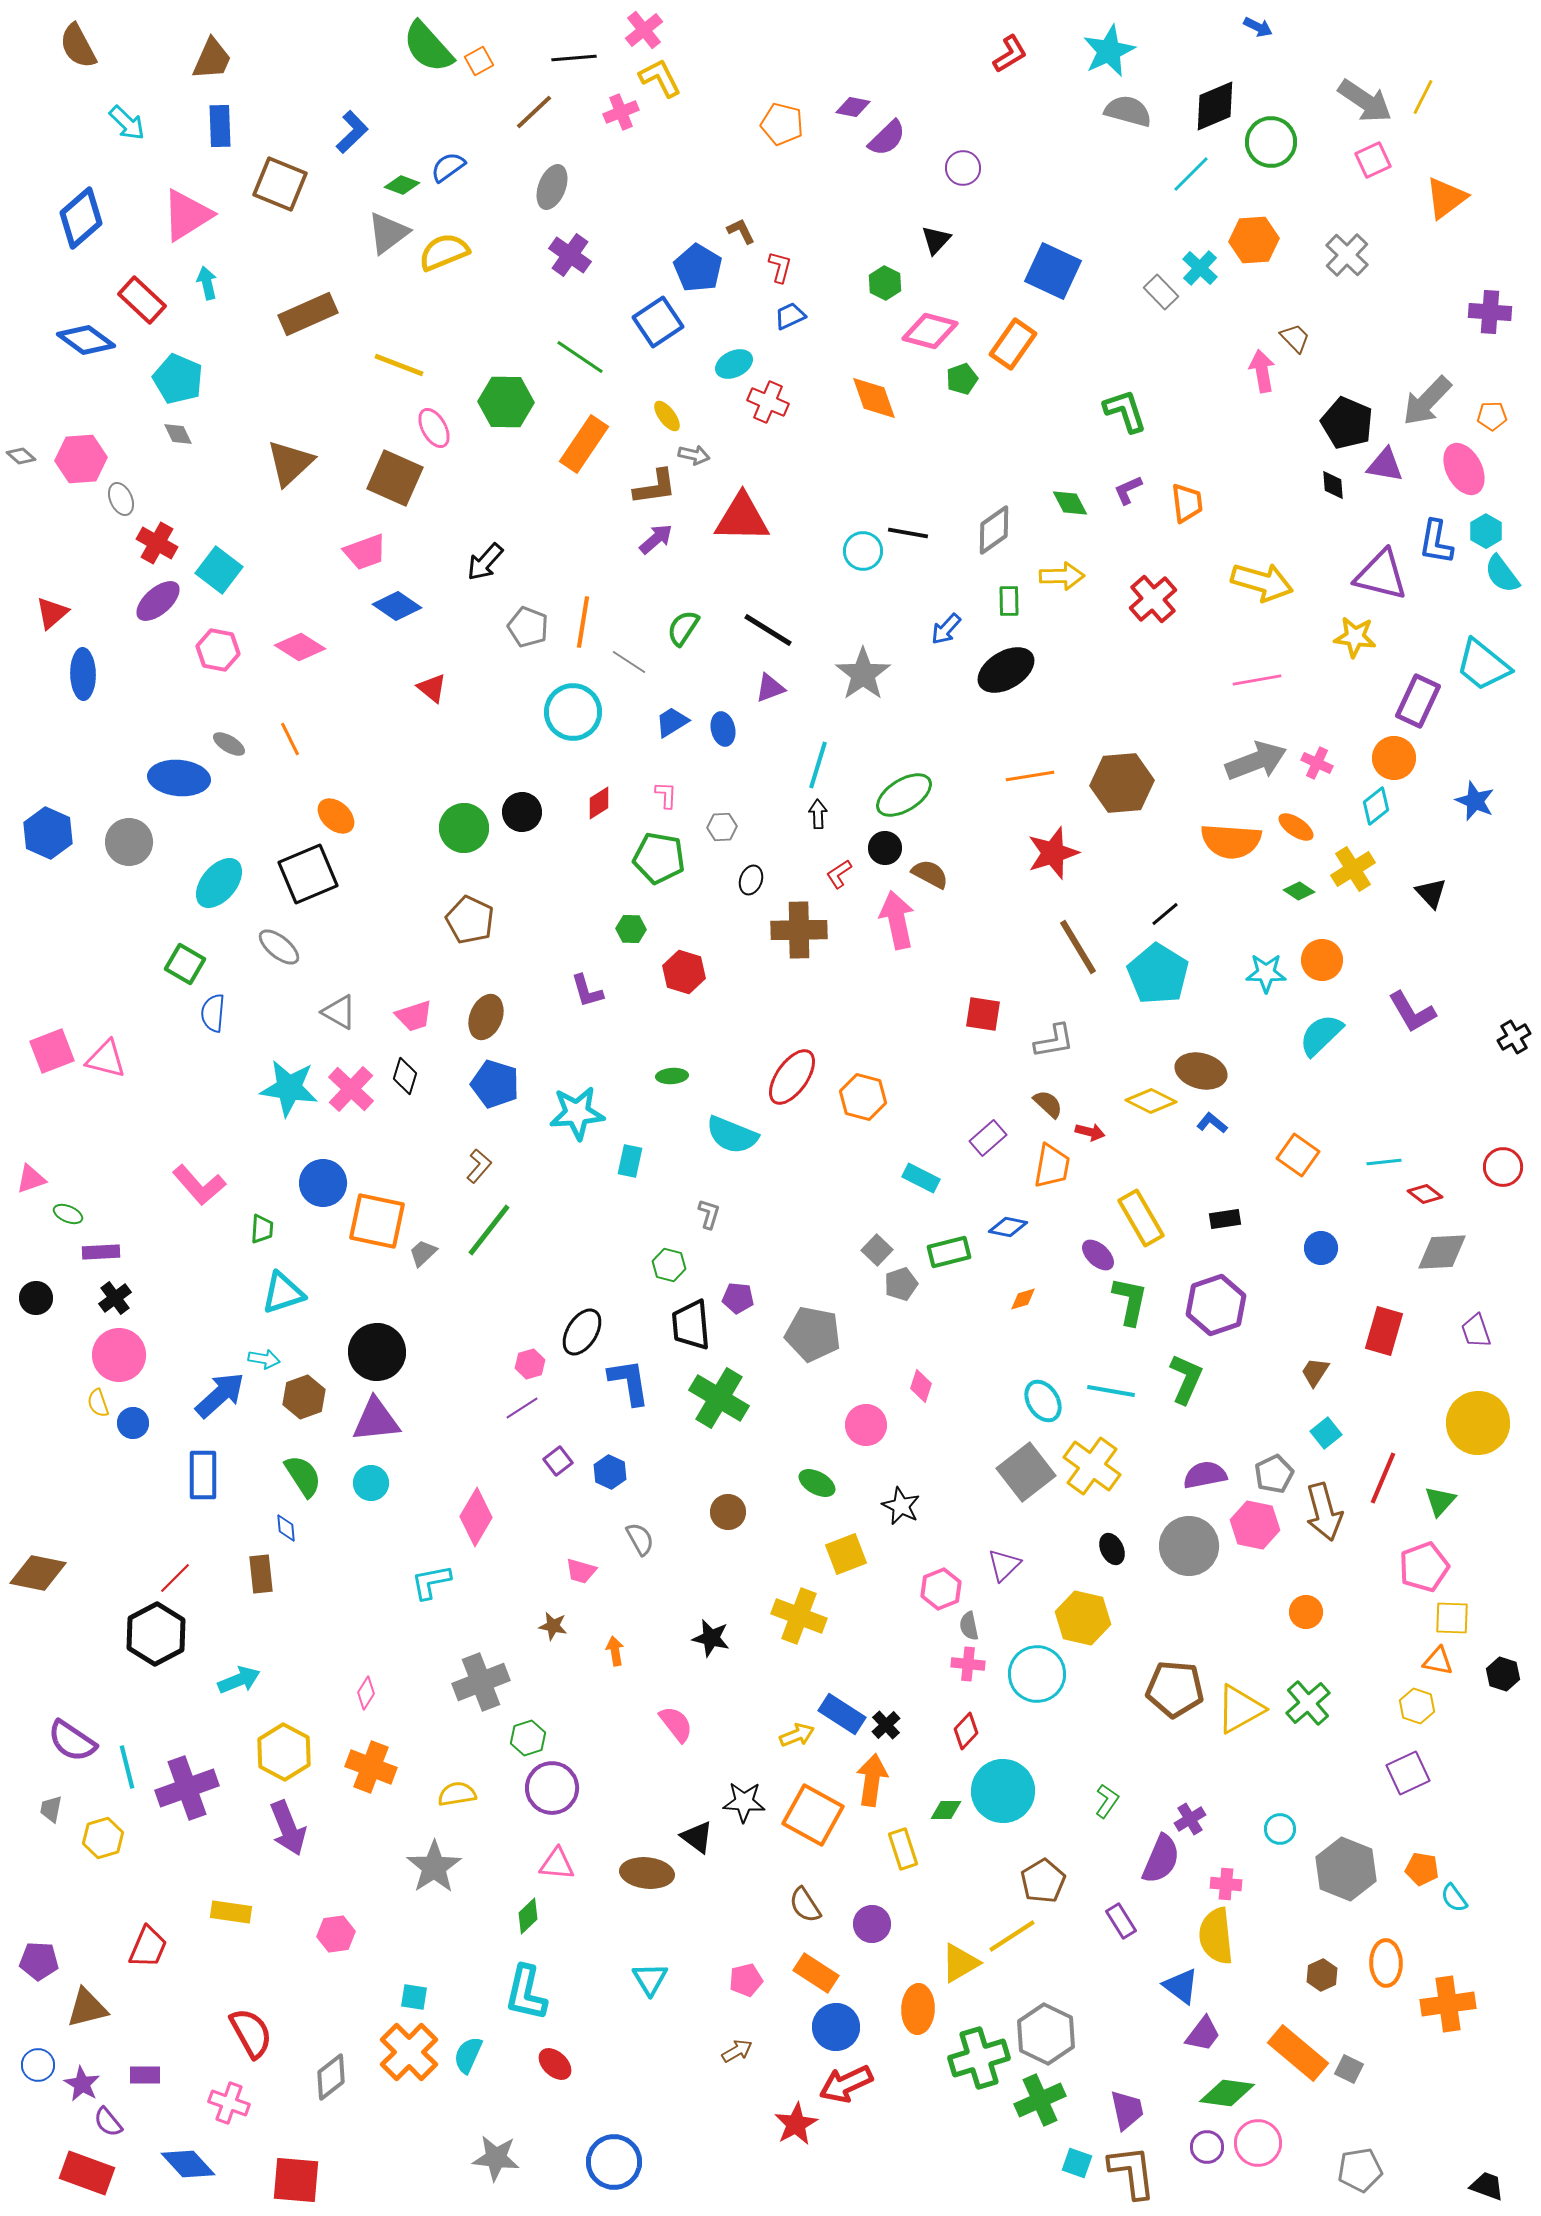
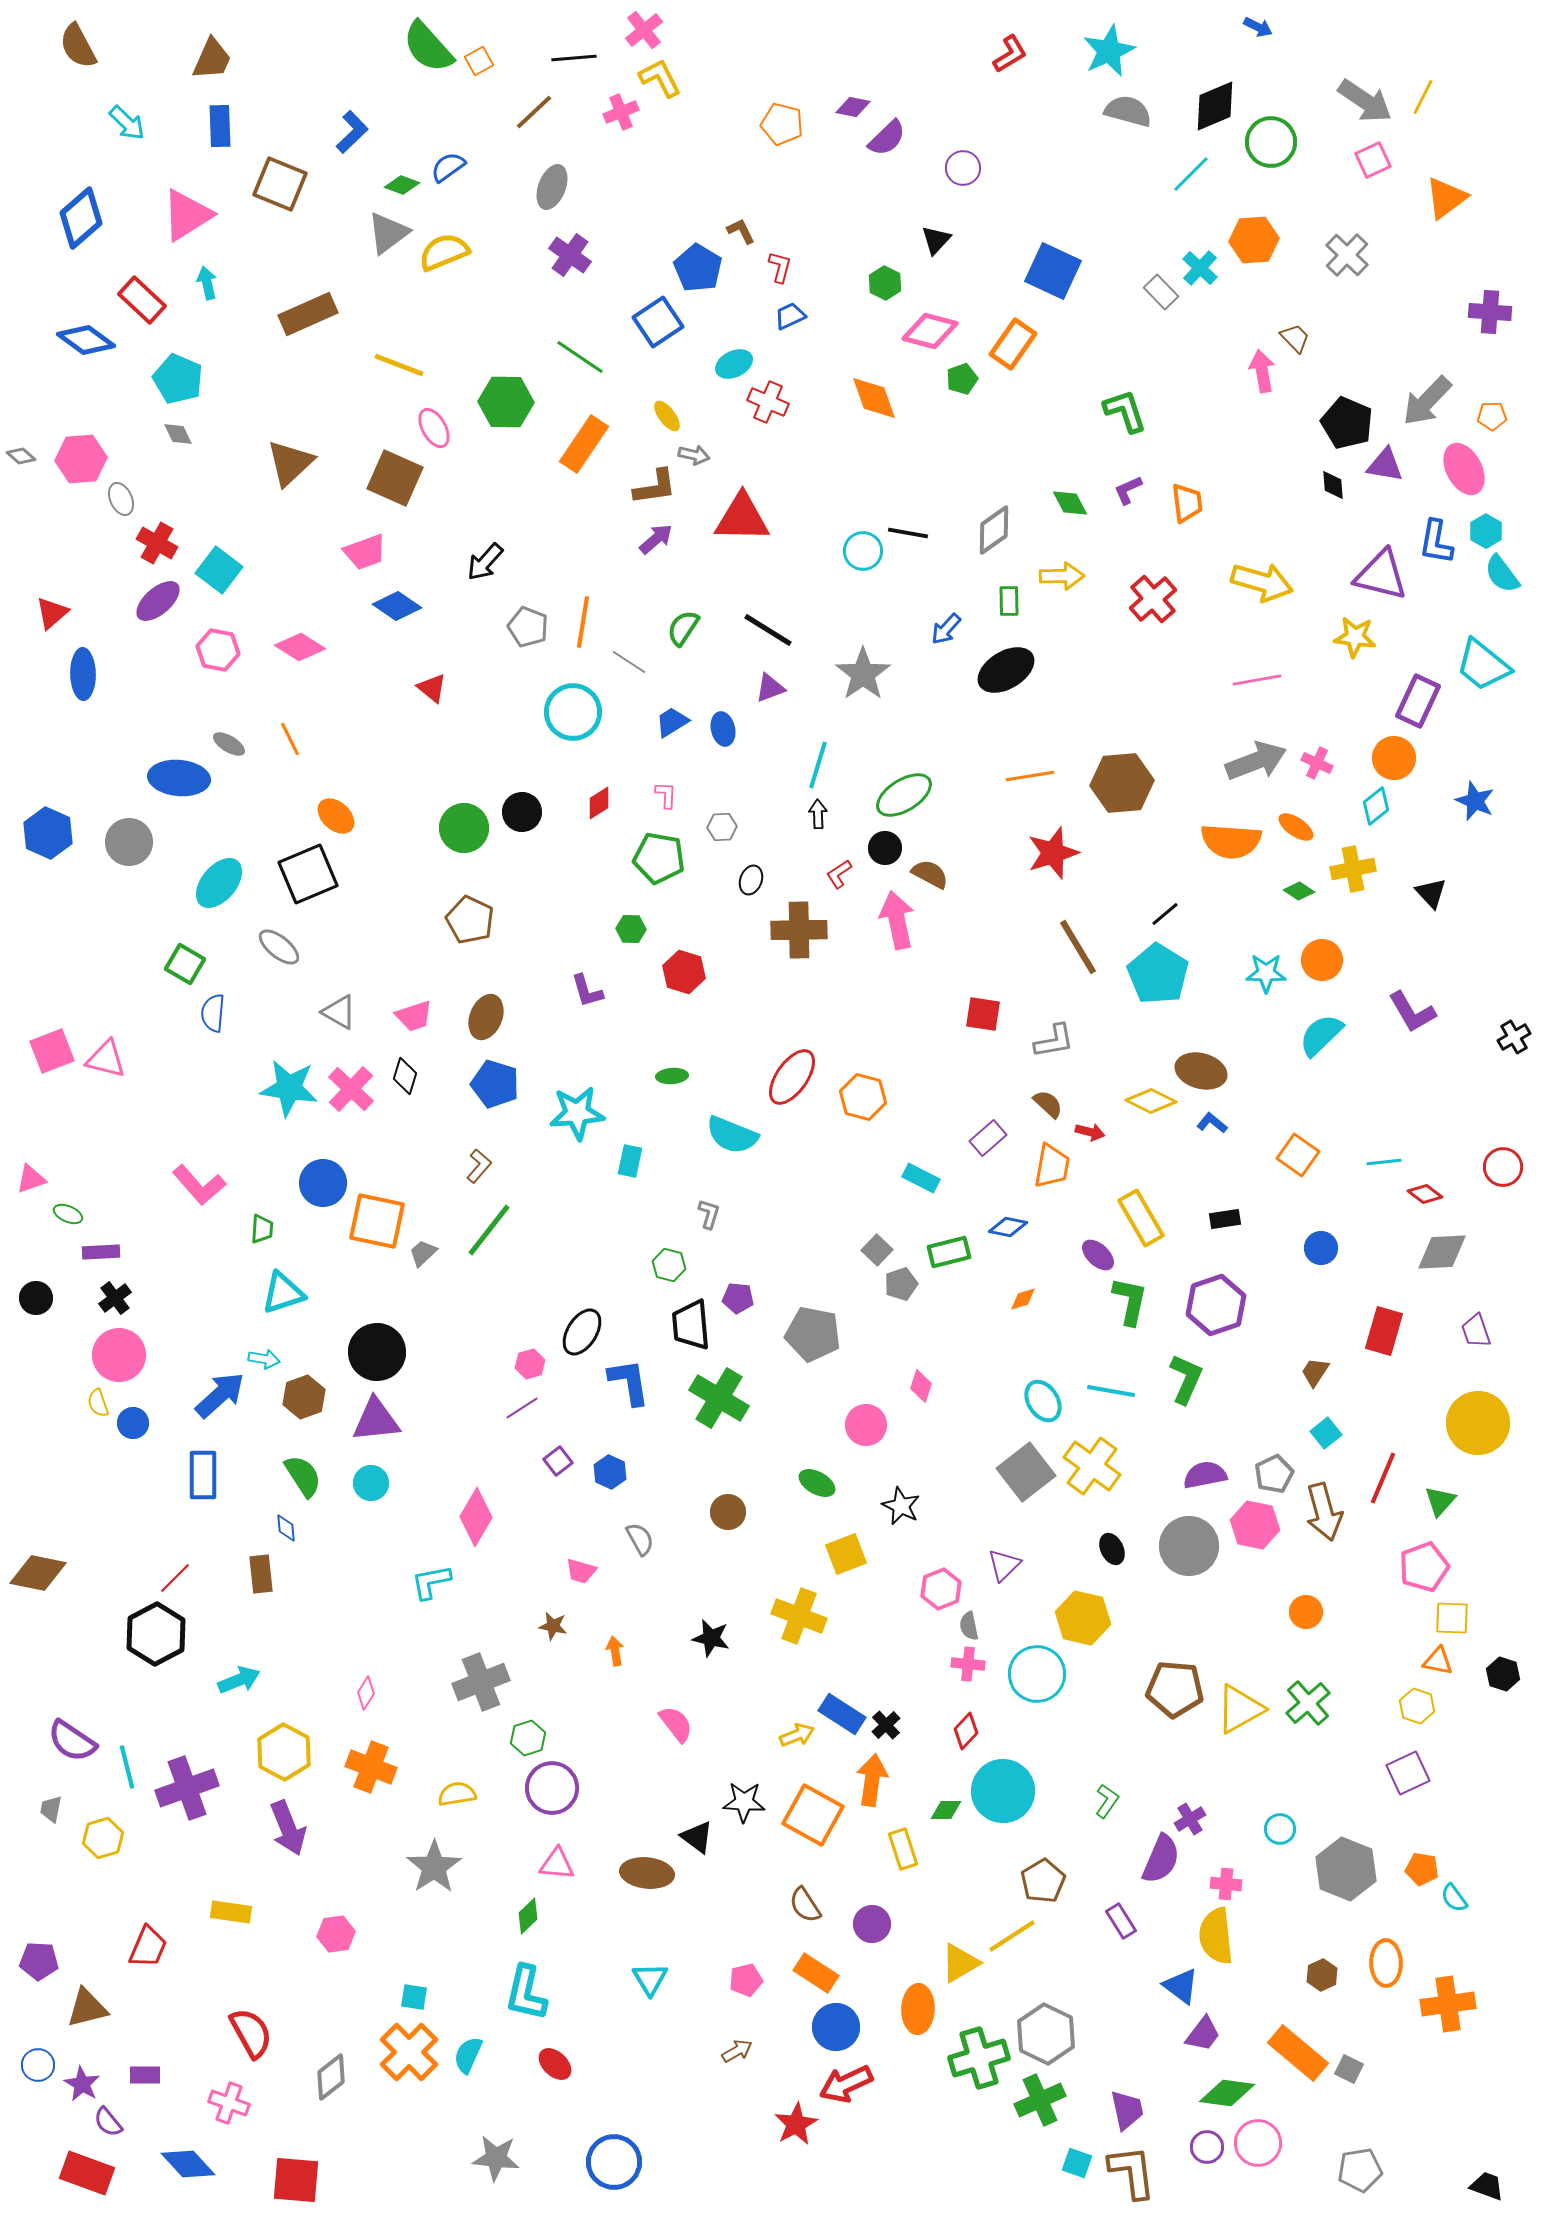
yellow cross at (1353, 869): rotated 21 degrees clockwise
